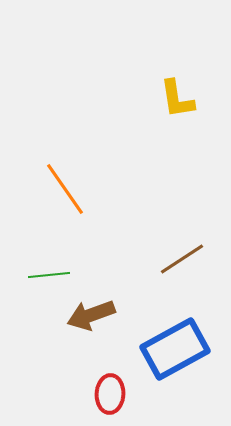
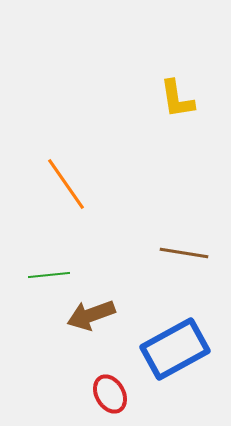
orange line: moved 1 px right, 5 px up
brown line: moved 2 px right, 6 px up; rotated 42 degrees clockwise
red ellipse: rotated 33 degrees counterclockwise
